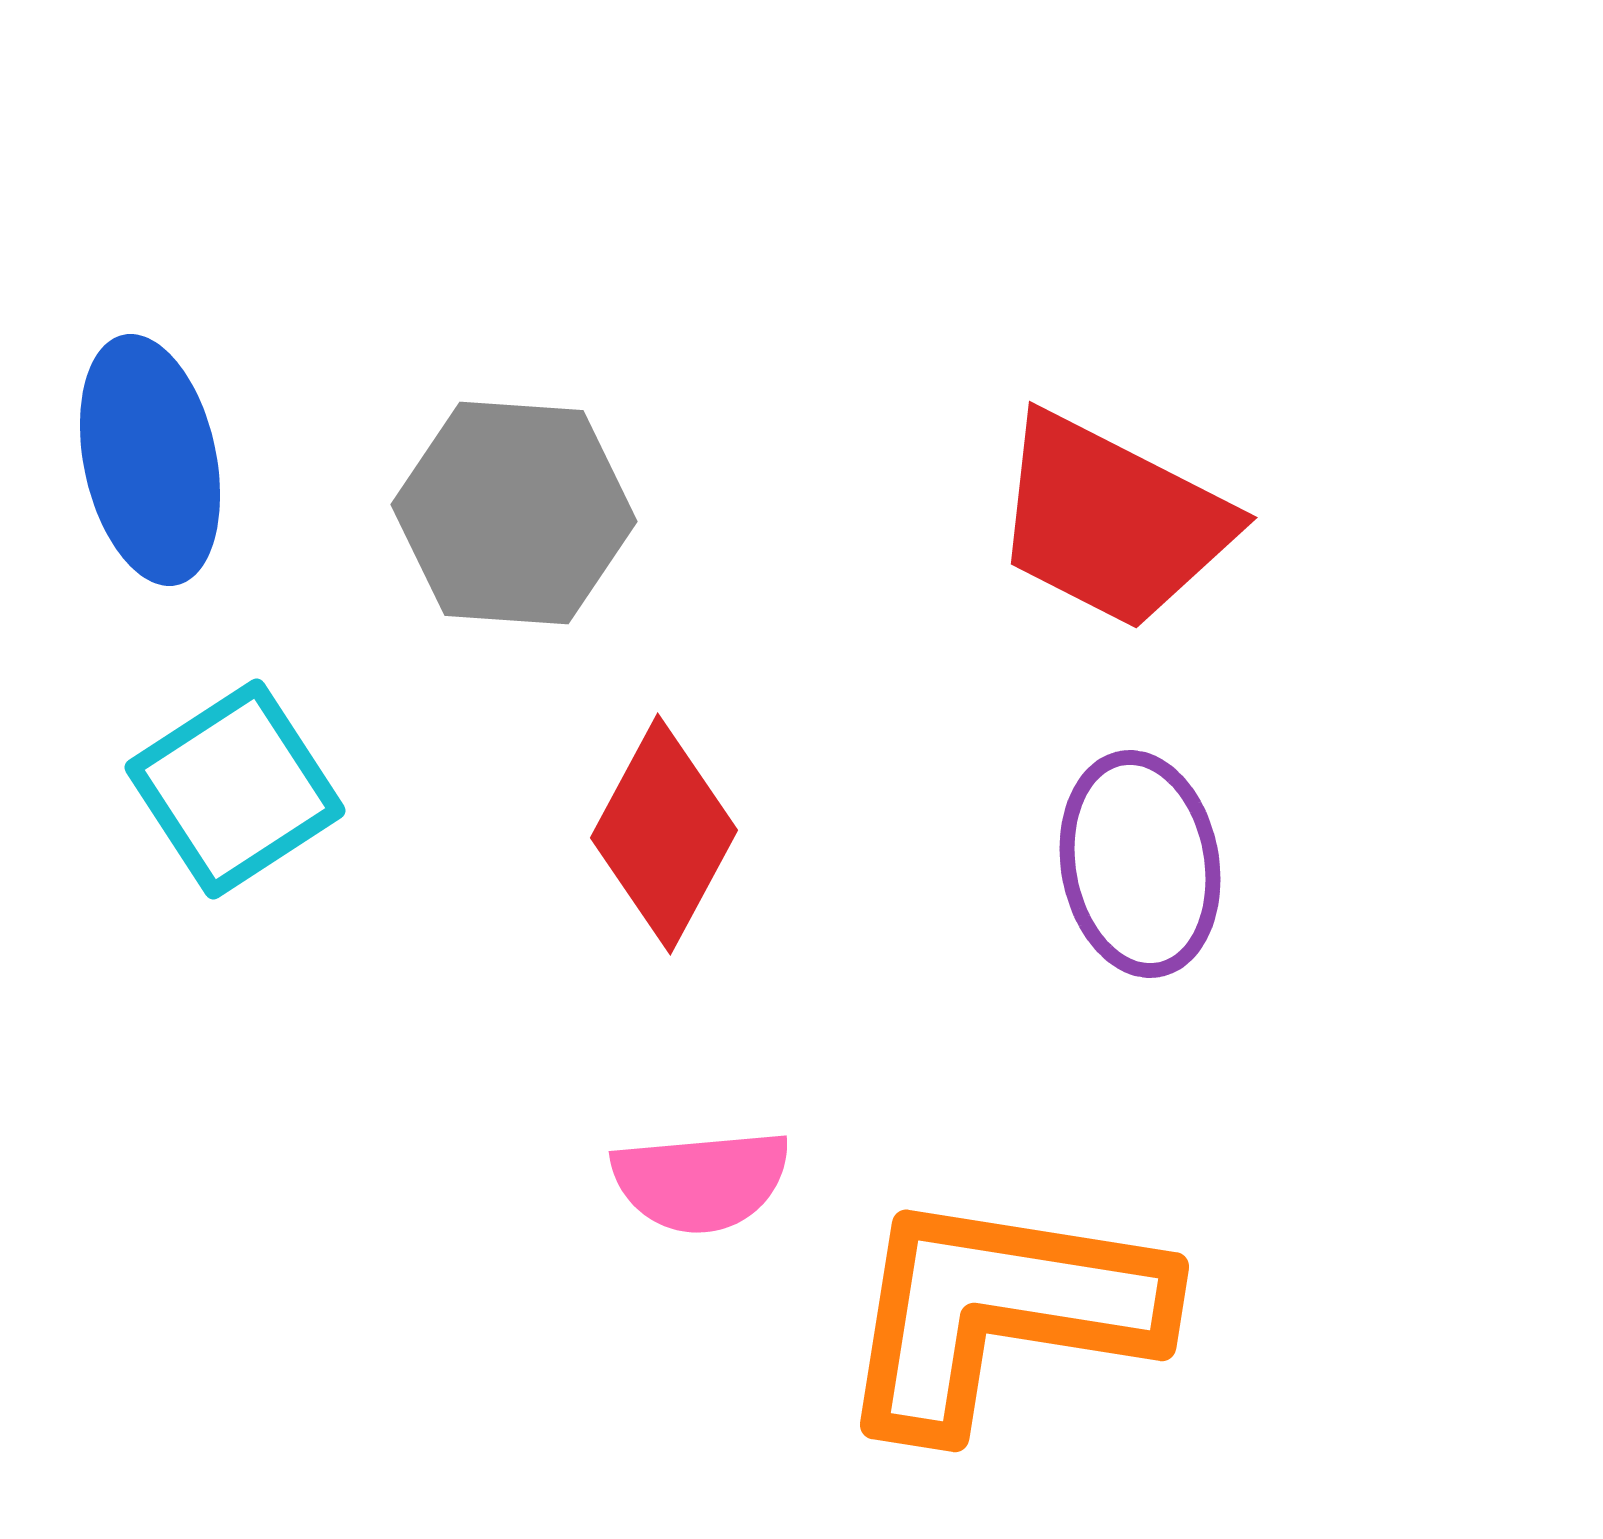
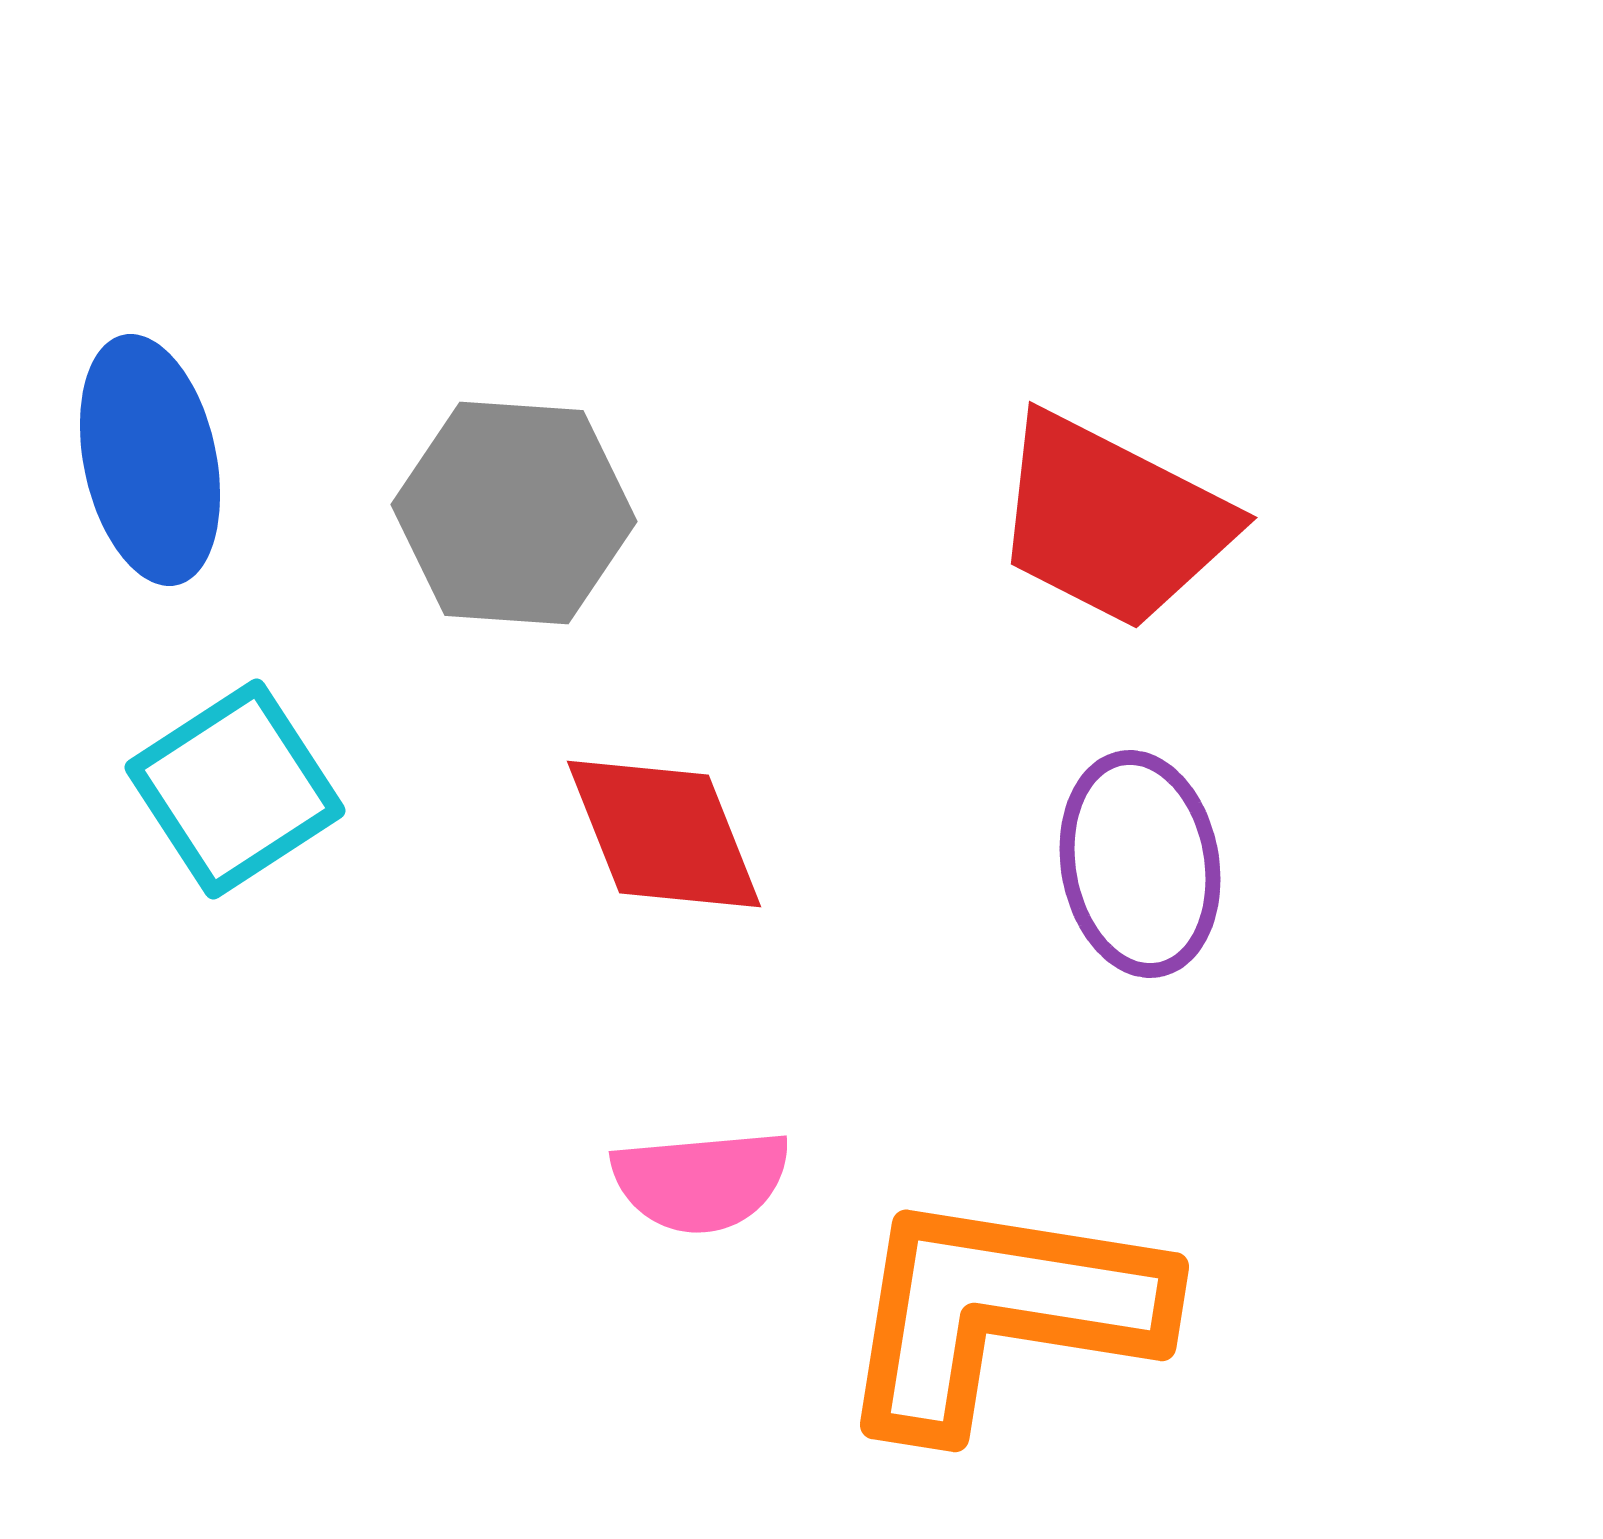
red diamond: rotated 50 degrees counterclockwise
